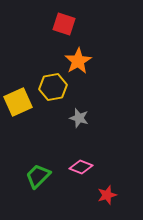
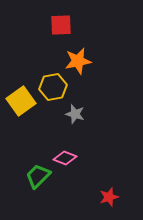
red square: moved 3 px left, 1 px down; rotated 20 degrees counterclockwise
orange star: rotated 20 degrees clockwise
yellow square: moved 3 px right, 1 px up; rotated 12 degrees counterclockwise
gray star: moved 4 px left, 4 px up
pink diamond: moved 16 px left, 9 px up
red star: moved 2 px right, 2 px down
